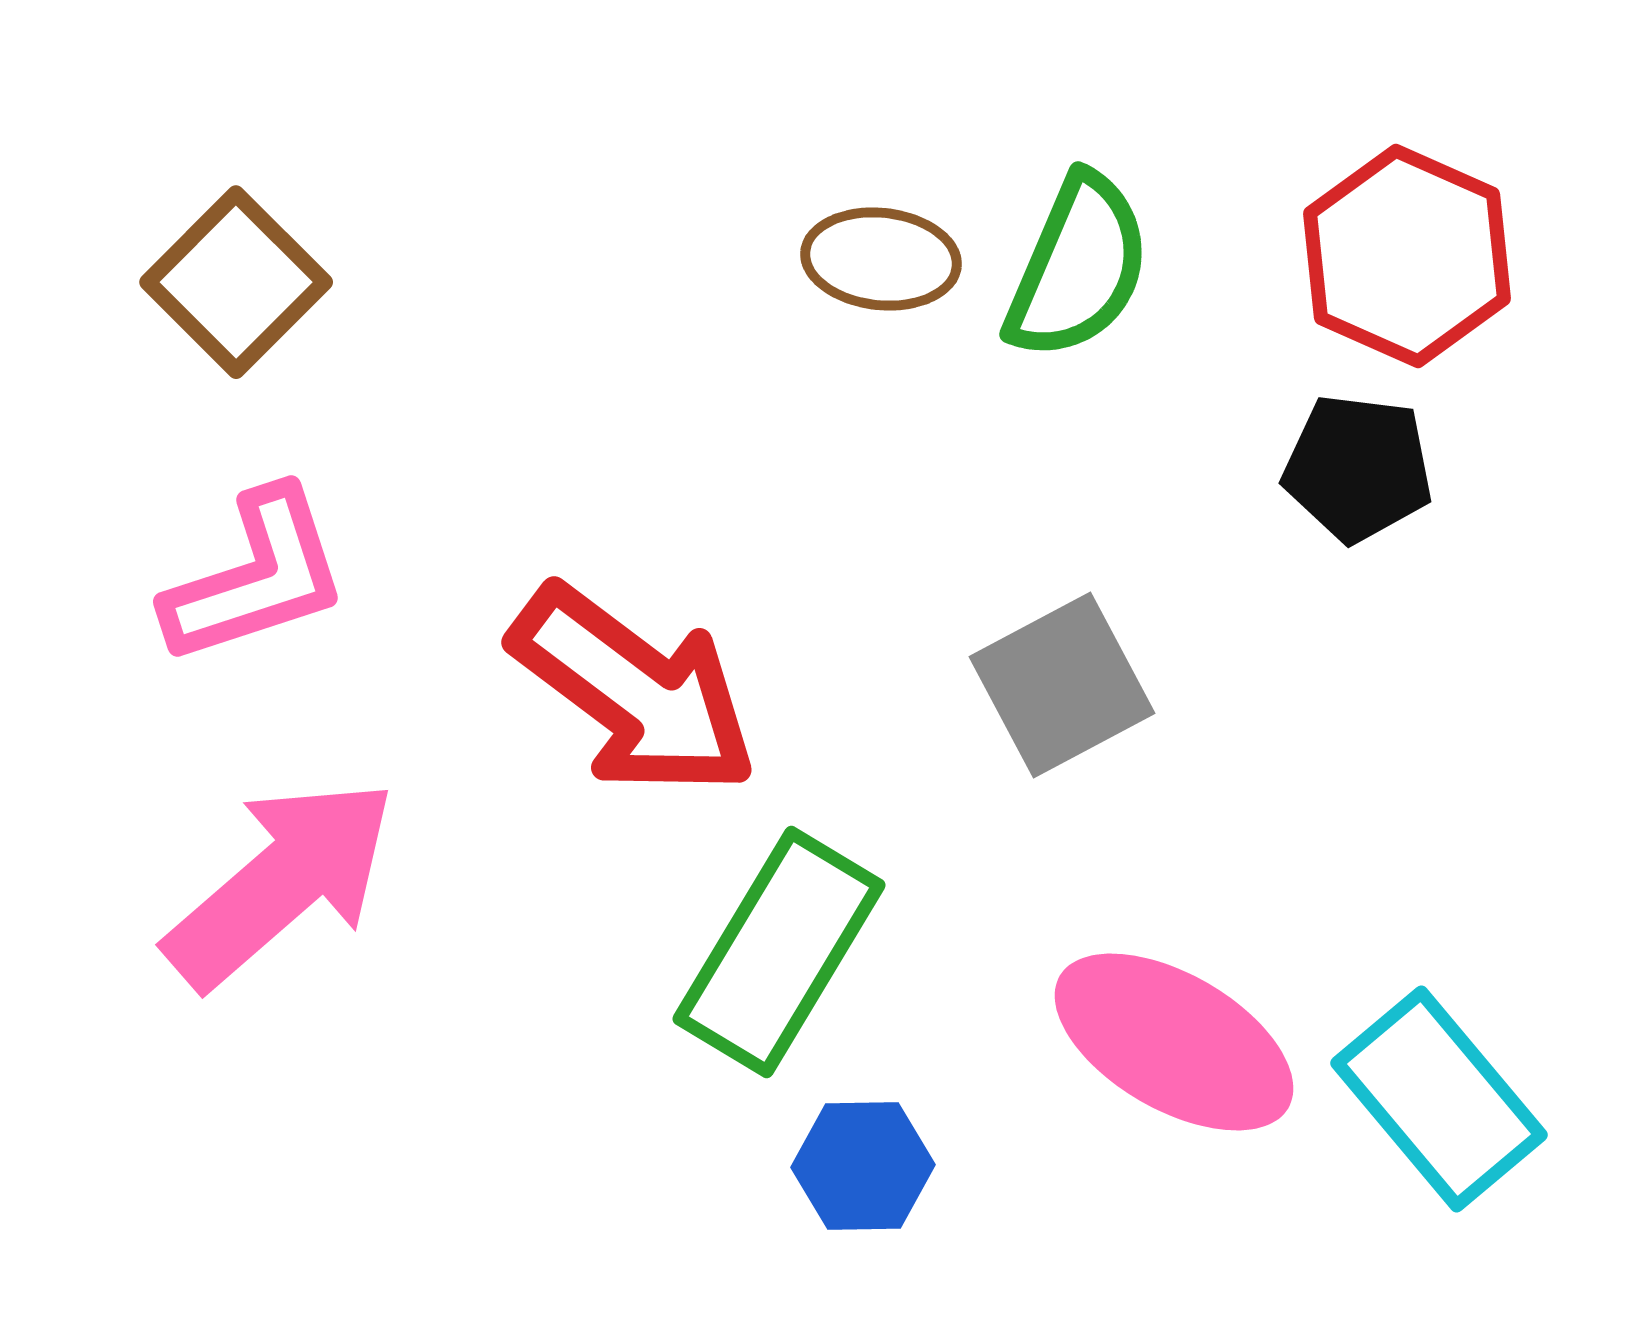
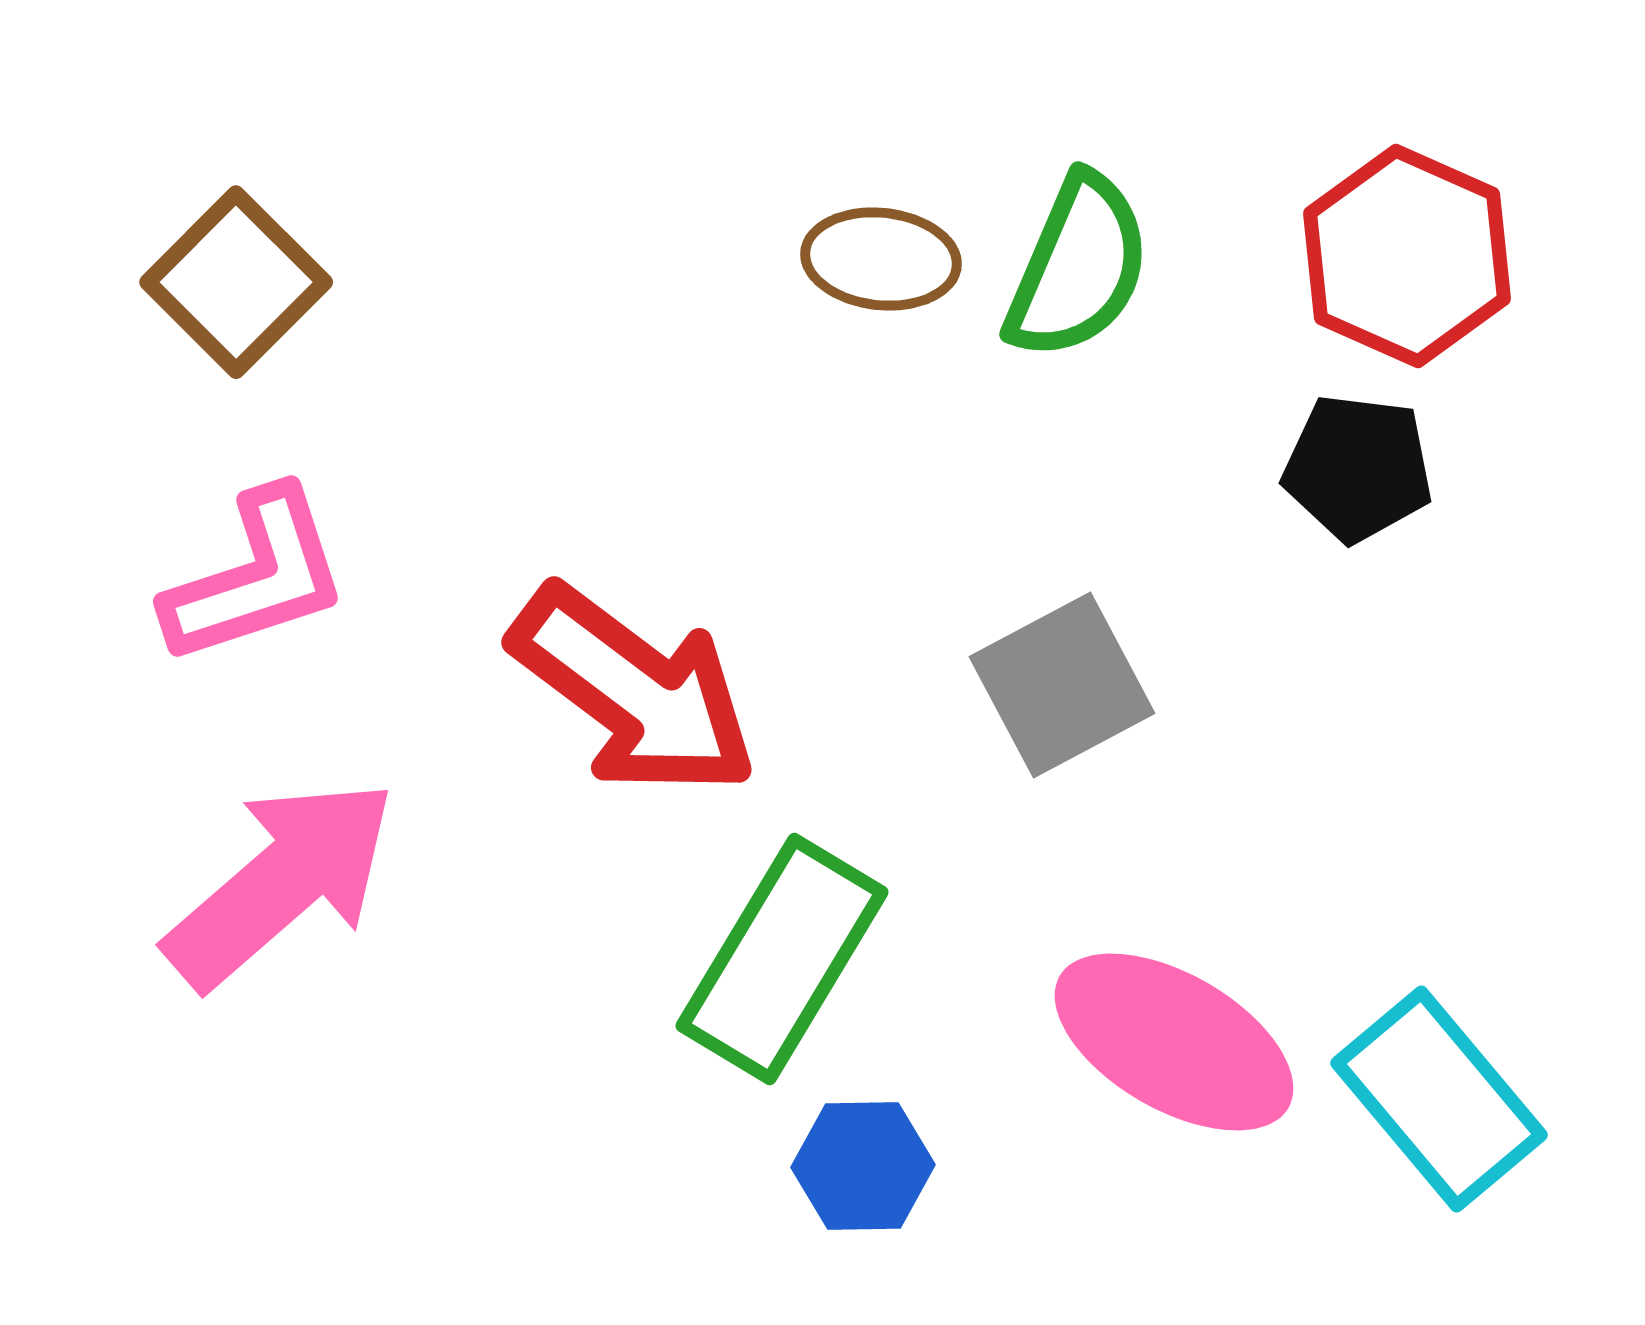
green rectangle: moved 3 px right, 7 px down
